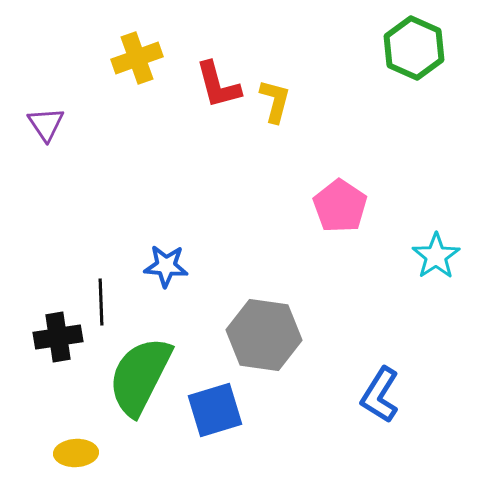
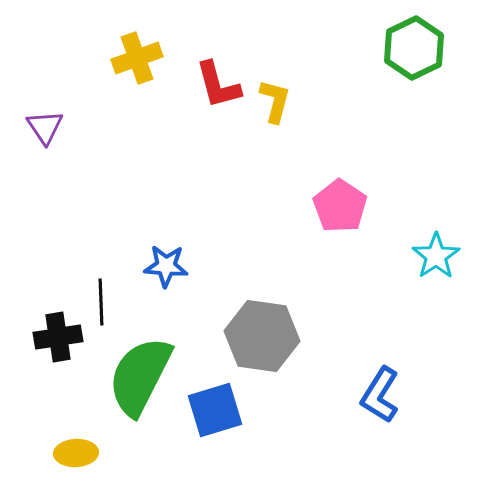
green hexagon: rotated 10 degrees clockwise
purple triangle: moved 1 px left, 3 px down
gray hexagon: moved 2 px left, 1 px down
